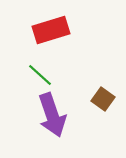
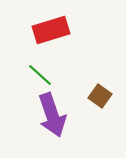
brown square: moved 3 px left, 3 px up
